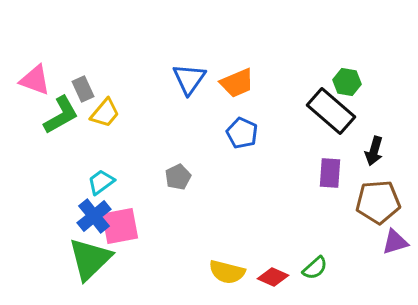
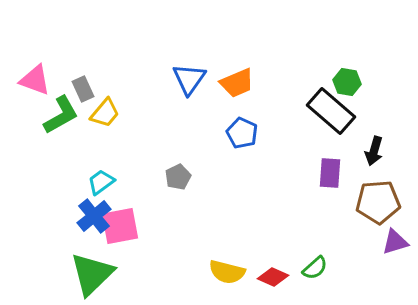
green triangle: moved 2 px right, 15 px down
